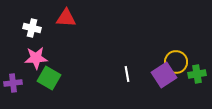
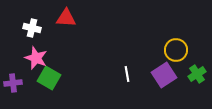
pink star: rotated 25 degrees clockwise
yellow circle: moved 12 px up
green cross: rotated 24 degrees counterclockwise
